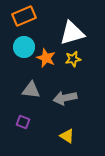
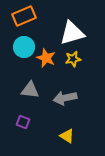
gray triangle: moved 1 px left
